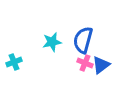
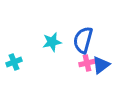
pink cross: moved 2 px right; rotated 35 degrees counterclockwise
